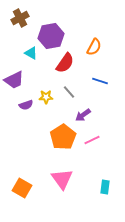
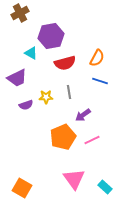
brown cross: moved 5 px up
orange semicircle: moved 3 px right, 11 px down
red semicircle: rotated 40 degrees clockwise
purple trapezoid: moved 3 px right, 2 px up
gray line: rotated 32 degrees clockwise
orange pentagon: rotated 10 degrees clockwise
pink triangle: moved 12 px right
cyan rectangle: rotated 56 degrees counterclockwise
